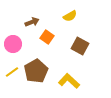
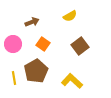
orange square: moved 4 px left, 7 px down
brown square: rotated 24 degrees clockwise
yellow line: moved 2 px right, 6 px down; rotated 64 degrees counterclockwise
yellow L-shape: moved 3 px right
